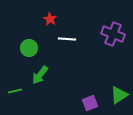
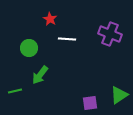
purple cross: moved 3 px left
purple square: rotated 14 degrees clockwise
